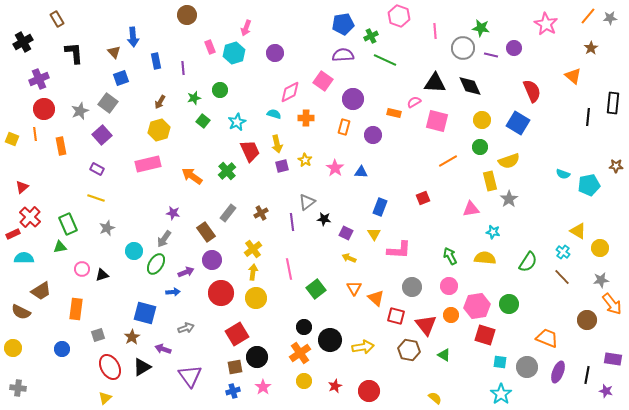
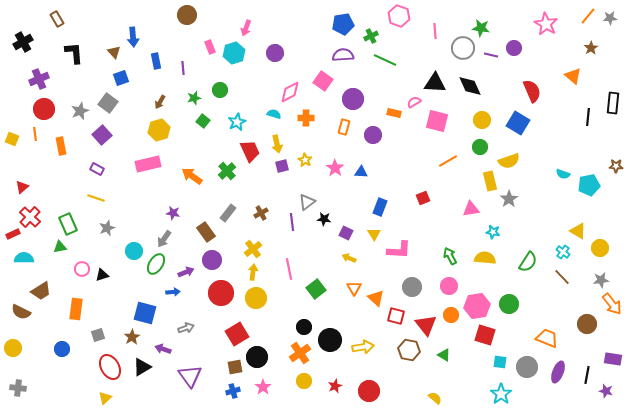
brown circle at (587, 320): moved 4 px down
